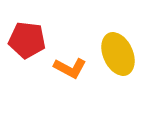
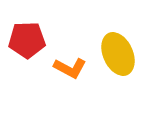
red pentagon: rotated 9 degrees counterclockwise
